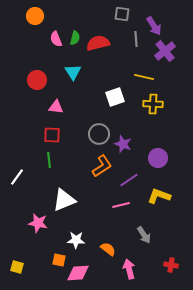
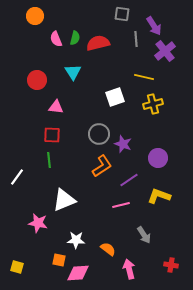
yellow cross: rotated 18 degrees counterclockwise
